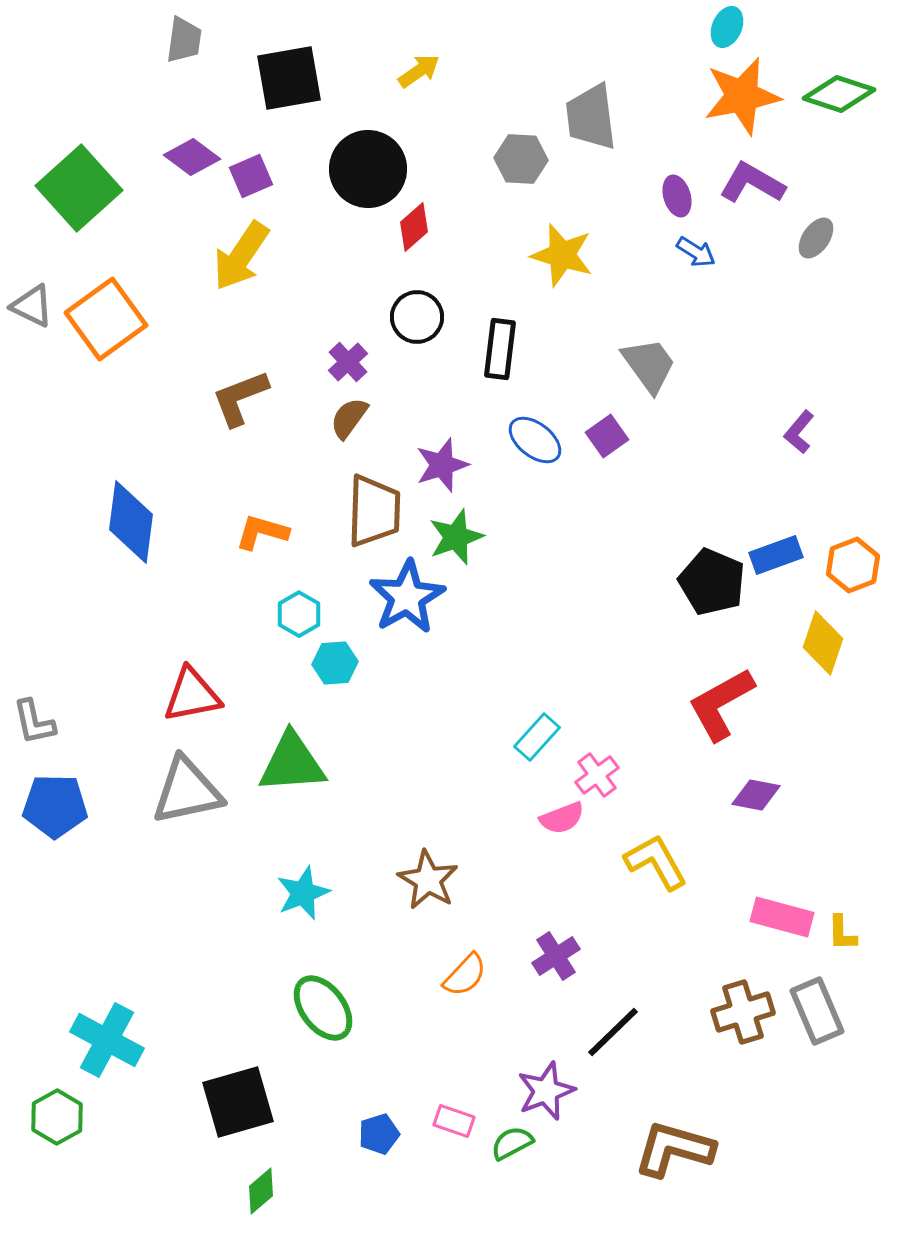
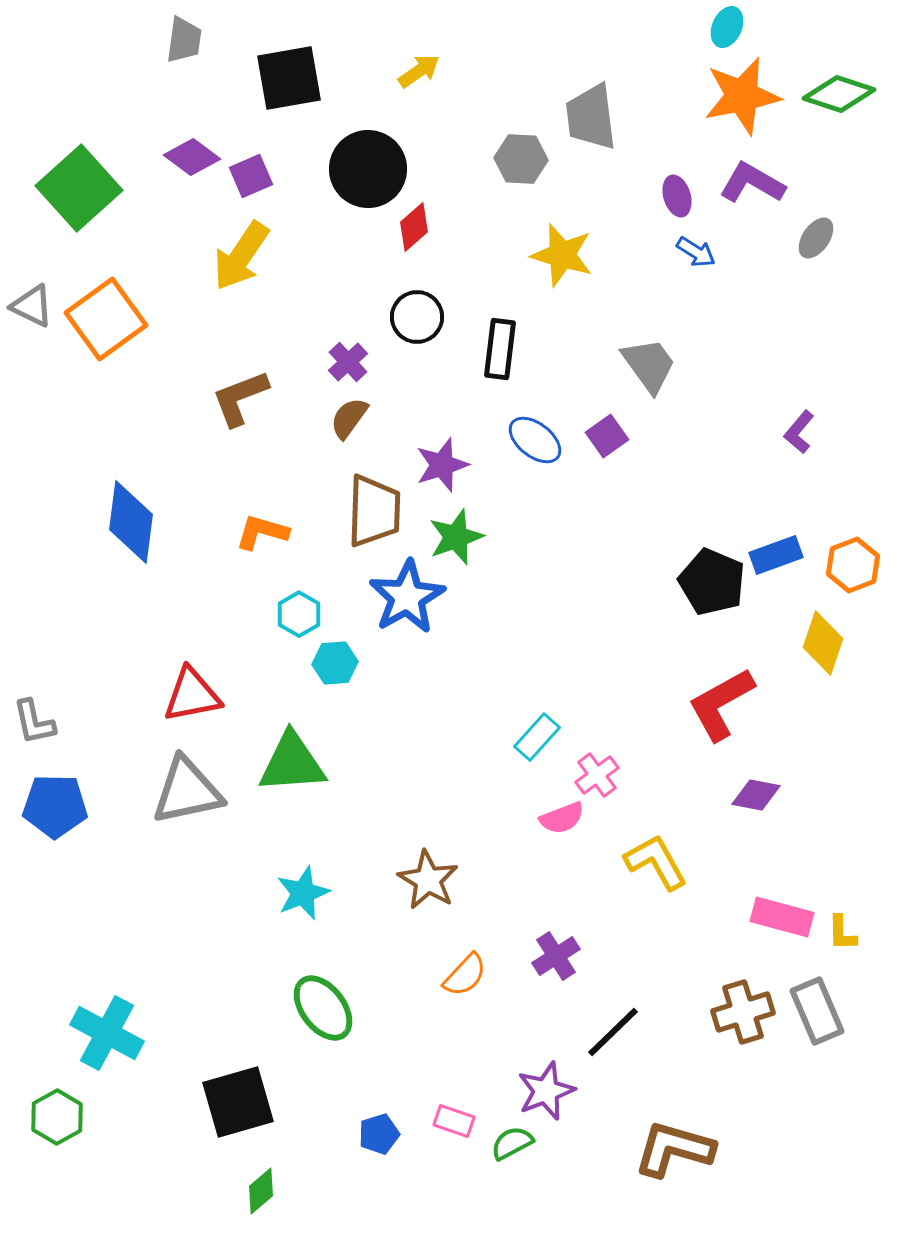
cyan cross at (107, 1040): moved 7 px up
